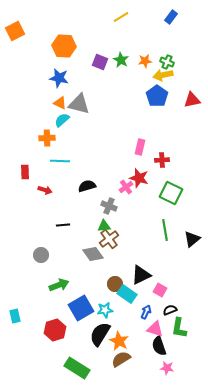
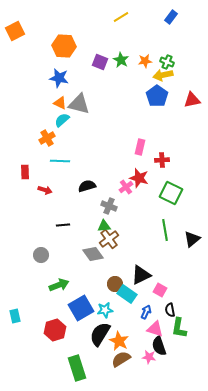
orange cross at (47, 138): rotated 28 degrees counterclockwise
black semicircle at (170, 310): rotated 80 degrees counterclockwise
green rectangle at (77, 368): rotated 40 degrees clockwise
pink star at (167, 368): moved 18 px left, 11 px up
